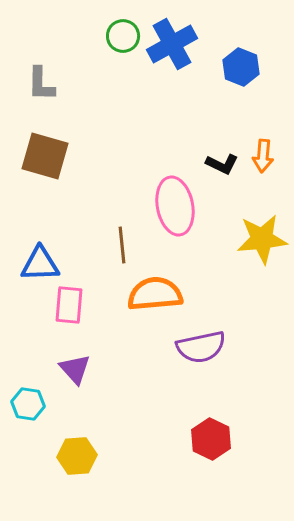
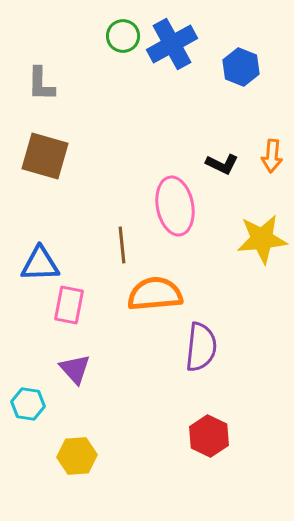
orange arrow: moved 9 px right
pink rectangle: rotated 6 degrees clockwise
purple semicircle: rotated 72 degrees counterclockwise
red hexagon: moved 2 px left, 3 px up
